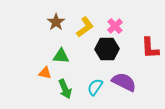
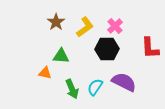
green arrow: moved 7 px right
